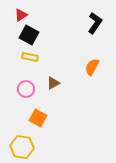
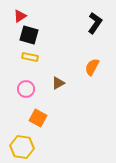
red triangle: moved 1 px left, 1 px down
black square: rotated 12 degrees counterclockwise
brown triangle: moved 5 px right
